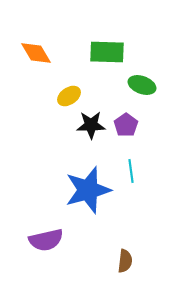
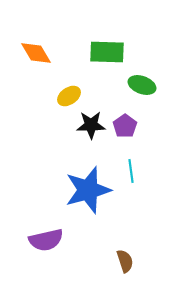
purple pentagon: moved 1 px left, 1 px down
brown semicircle: rotated 25 degrees counterclockwise
